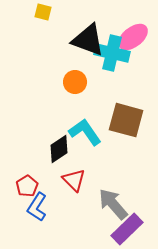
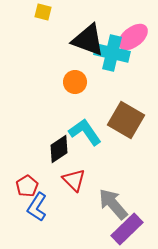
brown square: rotated 15 degrees clockwise
